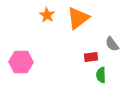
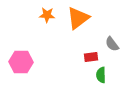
orange star: rotated 28 degrees counterclockwise
